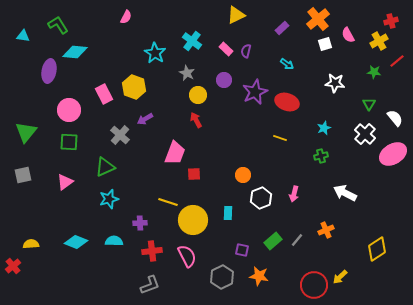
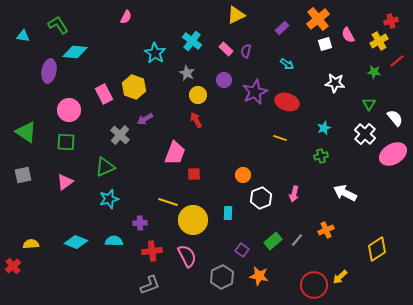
green triangle at (26, 132): rotated 35 degrees counterclockwise
green square at (69, 142): moved 3 px left
purple square at (242, 250): rotated 24 degrees clockwise
